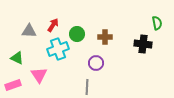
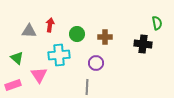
red arrow: moved 3 px left; rotated 24 degrees counterclockwise
cyan cross: moved 1 px right, 6 px down; rotated 15 degrees clockwise
green triangle: rotated 16 degrees clockwise
